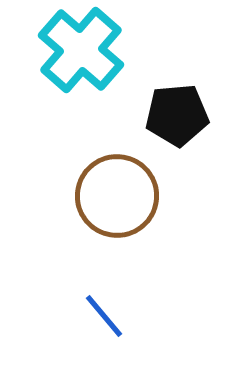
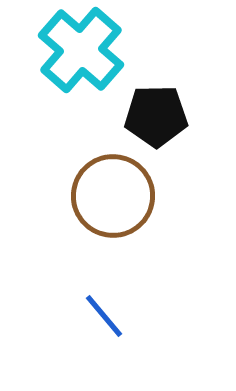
black pentagon: moved 21 px left, 1 px down; rotated 4 degrees clockwise
brown circle: moved 4 px left
